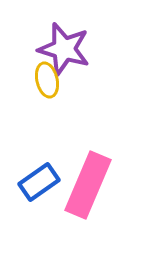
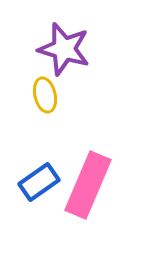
yellow ellipse: moved 2 px left, 15 px down
